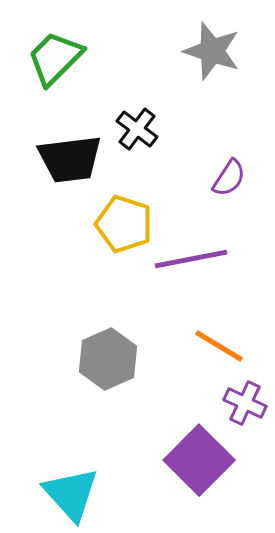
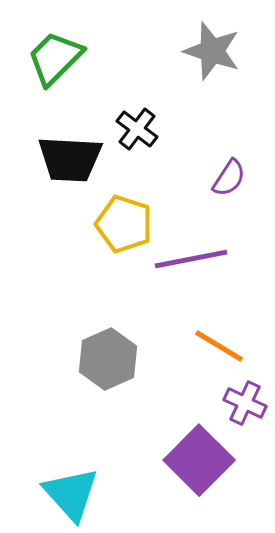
black trapezoid: rotated 10 degrees clockwise
